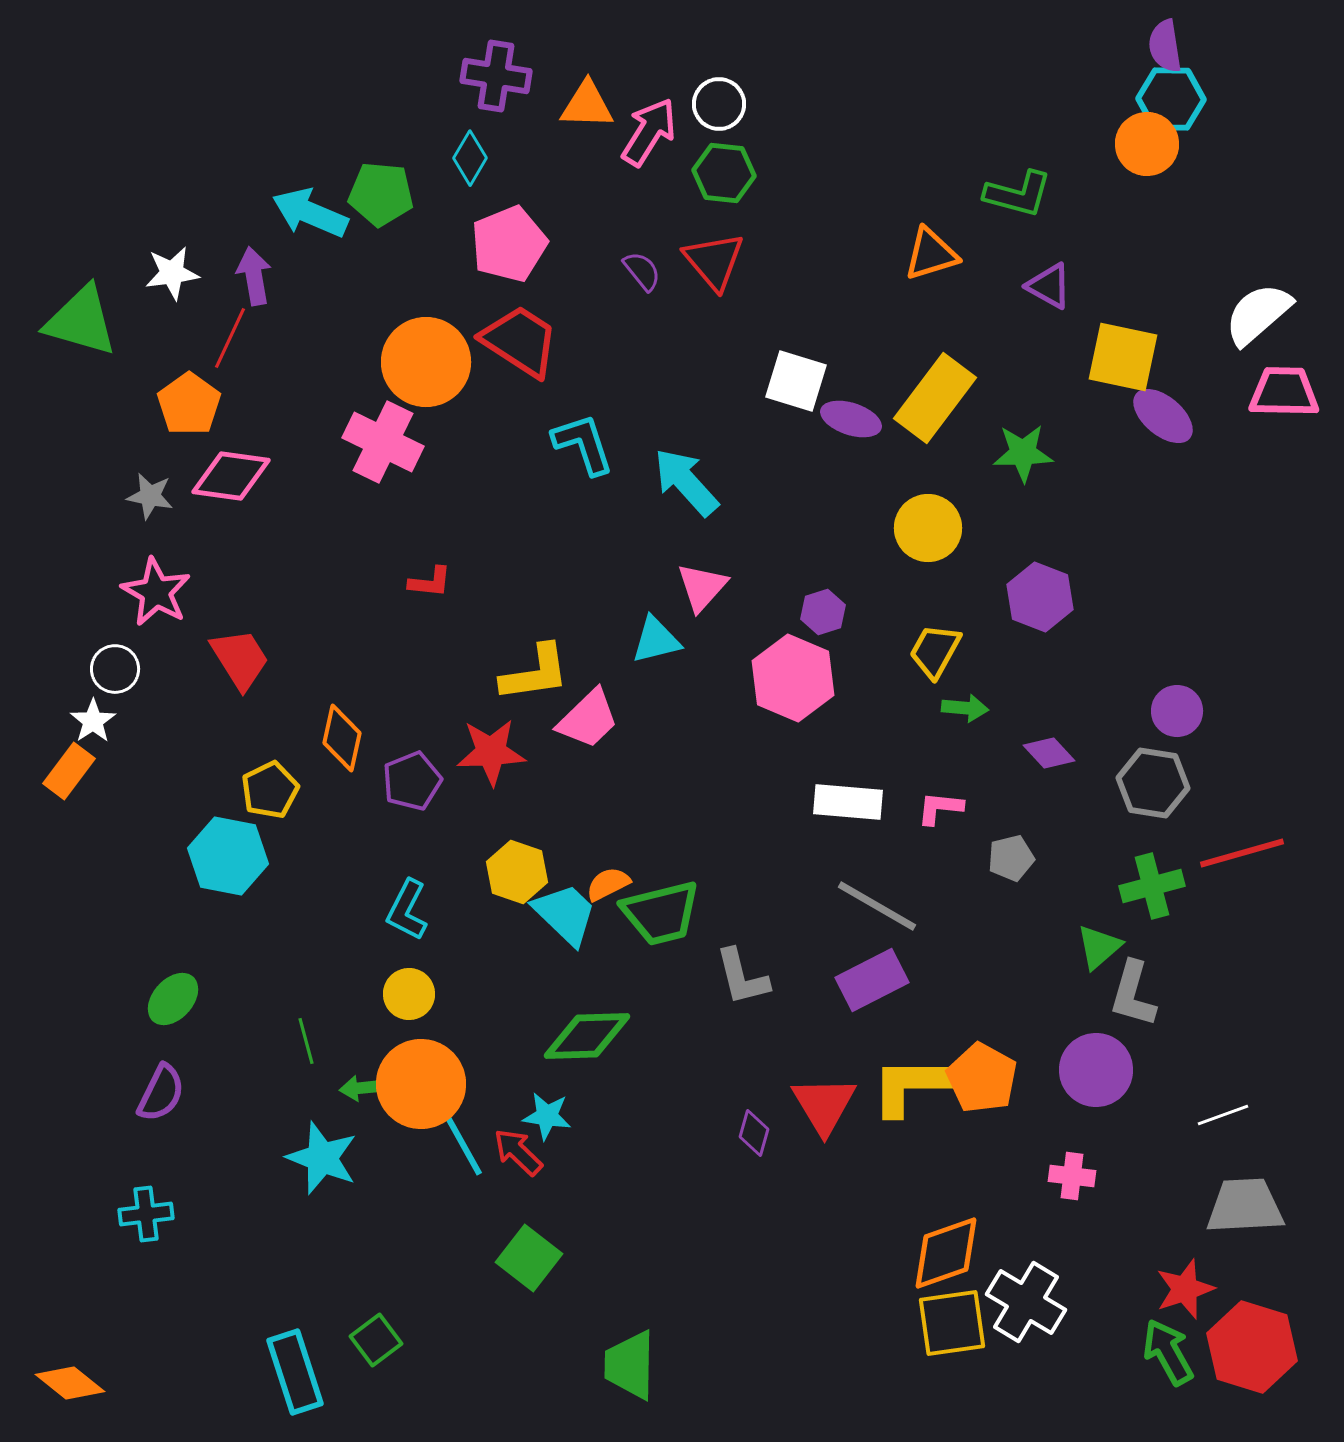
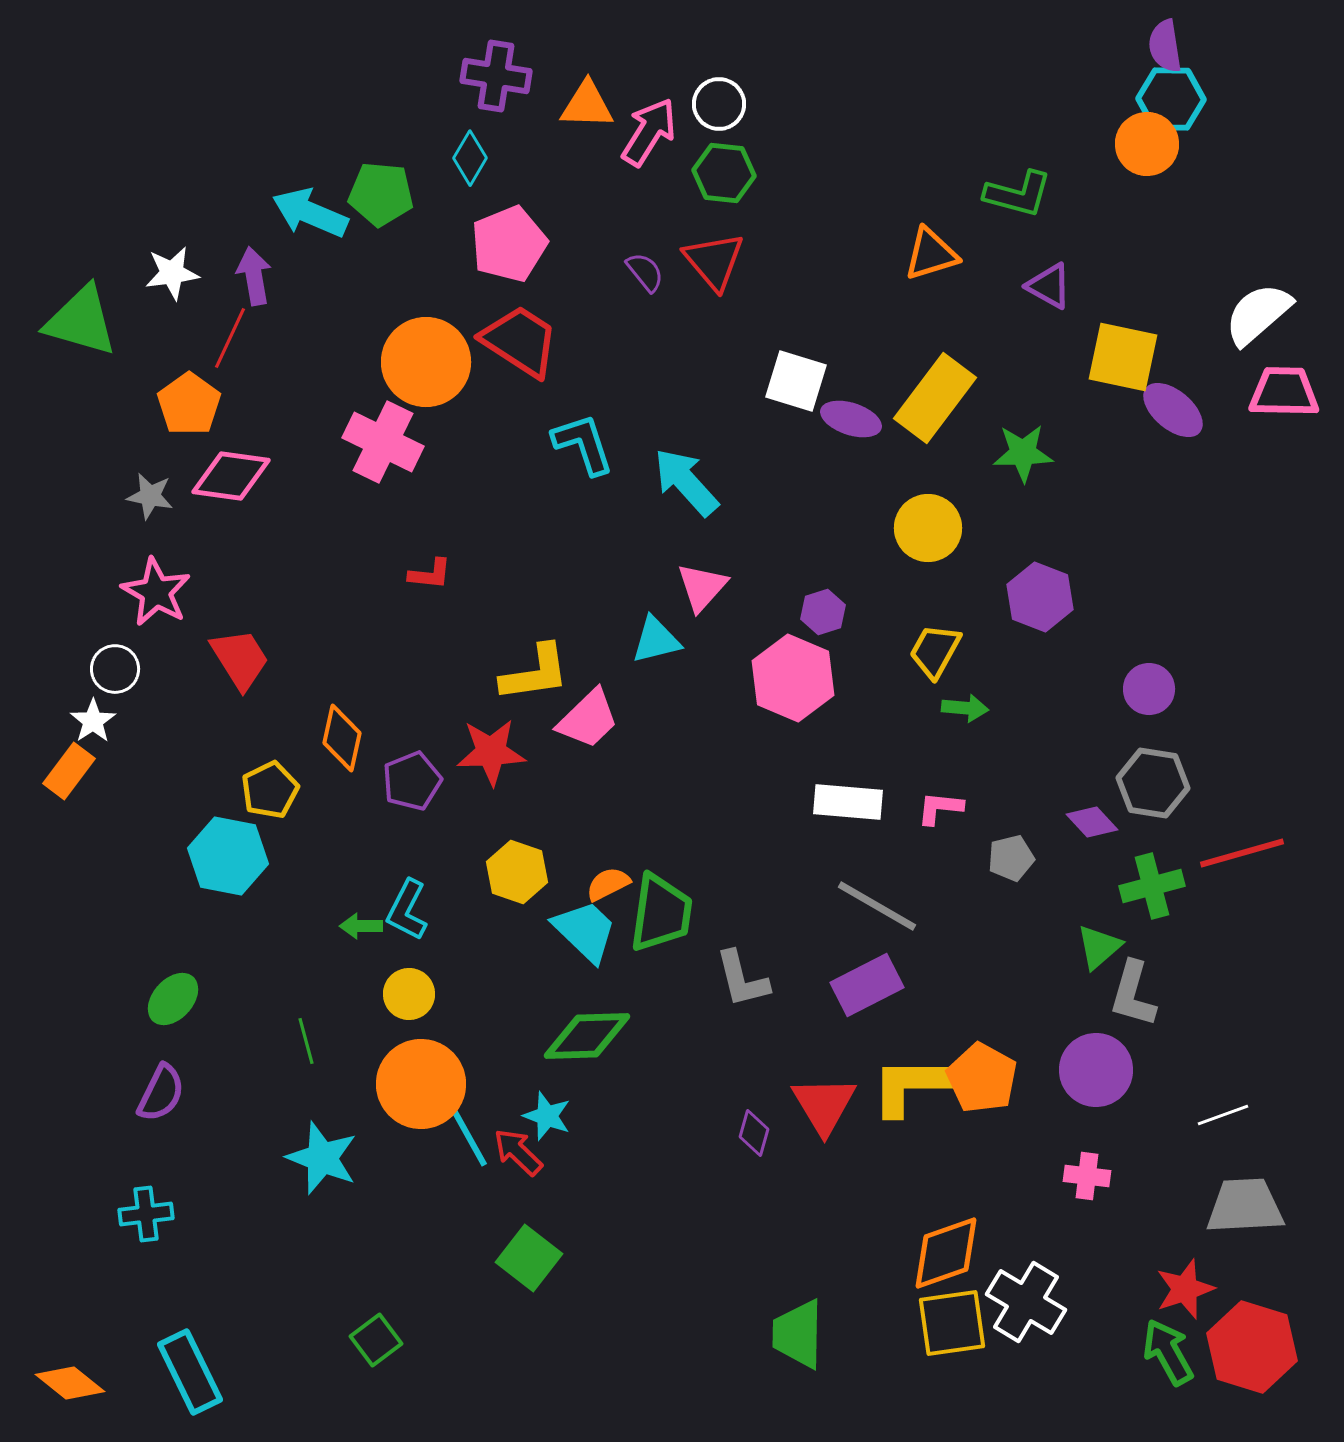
purple semicircle at (642, 271): moved 3 px right, 1 px down
purple ellipse at (1163, 416): moved 10 px right, 6 px up
red L-shape at (430, 582): moved 8 px up
purple circle at (1177, 711): moved 28 px left, 22 px up
purple diamond at (1049, 753): moved 43 px right, 69 px down
green trapezoid at (661, 913): rotated 68 degrees counterclockwise
cyan trapezoid at (565, 914): moved 20 px right, 17 px down
gray L-shape at (742, 977): moved 2 px down
purple rectangle at (872, 980): moved 5 px left, 5 px down
green arrow at (361, 1088): moved 162 px up; rotated 6 degrees clockwise
cyan star at (547, 1116): rotated 12 degrees clockwise
cyan line at (461, 1141): moved 5 px right, 9 px up
pink cross at (1072, 1176): moved 15 px right
green trapezoid at (630, 1365): moved 168 px right, 31 px up
cyan rectangle at (295, 1372): moved 105 px left; rotated 8 degrees counterclockwise
